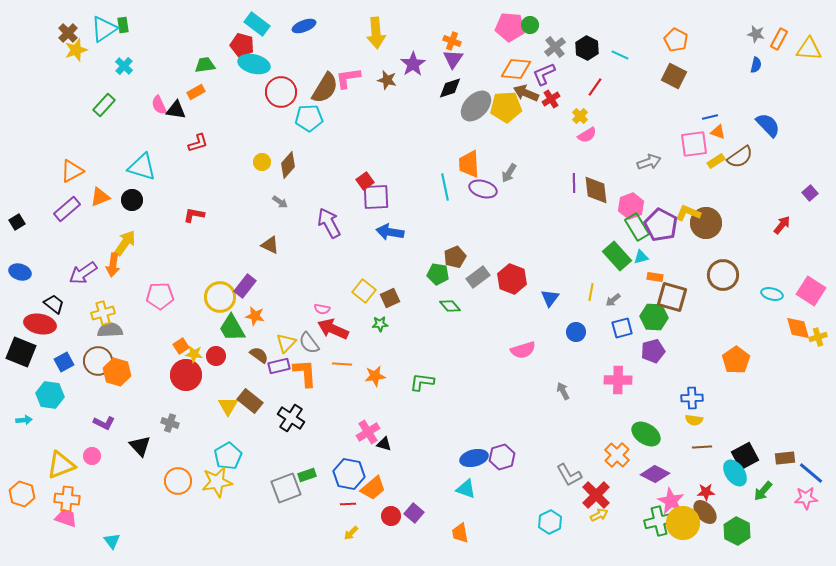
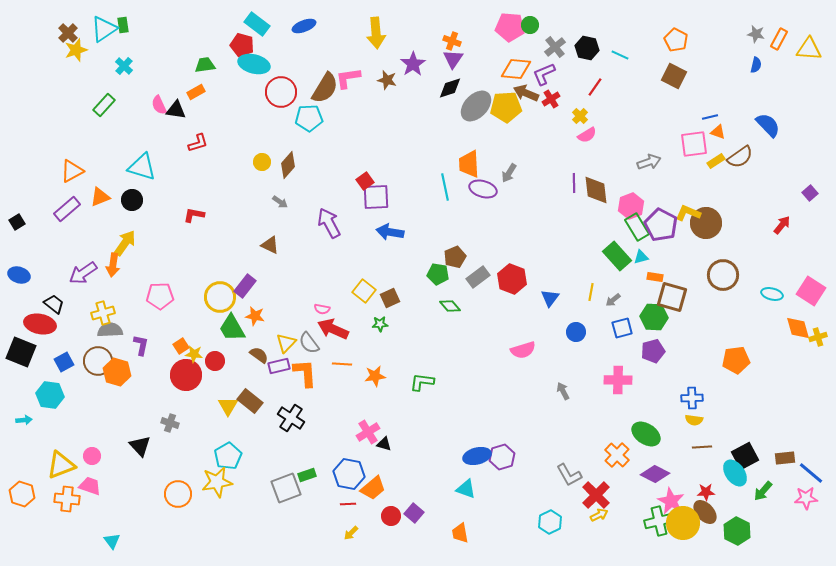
black hexagon at (587, 48): rotated 15 degrees counterclockwise
blue ellipse at (20, 272): moved 1 px left, 3 px down
red circle at (216, 356): moved 1 px left, 5 px down
orange pentagon at (736, 360): rotated 28 degrees clockwise
purple L-shape at (104, 423): moved 37 px right, 78 px up; rotated 105 degrees counterclockwise
blue ellipse at (474, 458): moved 3 px right, 2 px up
orange circle at (178, 481): moved 13 px down
pink trapezoid at (66, 518): moved 24 px right, 32 px up
